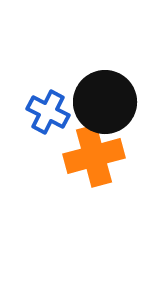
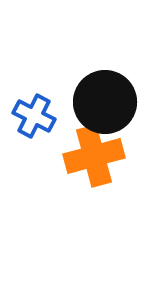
blue cross: moved 14 px left, 4 px down
